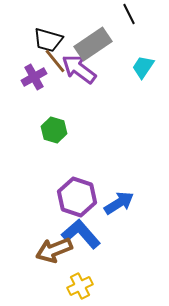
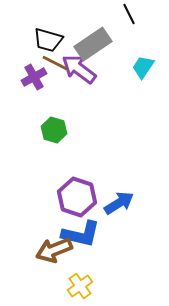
brown line: moved 2 px down; rotated 24 degrees counterclockwise
blue L-shape: rotated 144 degrees clockwise
yellow cross: rotated 10 degrees counterclockwise
